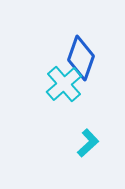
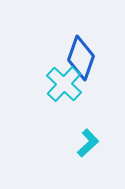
cyan cross: rotated 6 degrees counterclockwise
